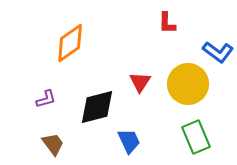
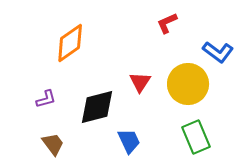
red L-shape: rotated 65 degrees clockwise
